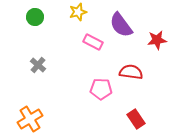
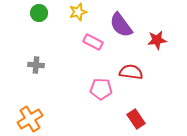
green circle: moved 4 px right, 4 px up
gray cross: moved 2 px left; rotated 35 degrees counterclockwise
